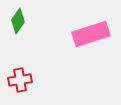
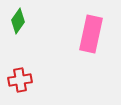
pink rectangle: rotated 60 degrees counterclockwise
